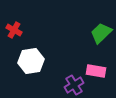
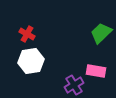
red cross: moved 13 px right, 4 px down
